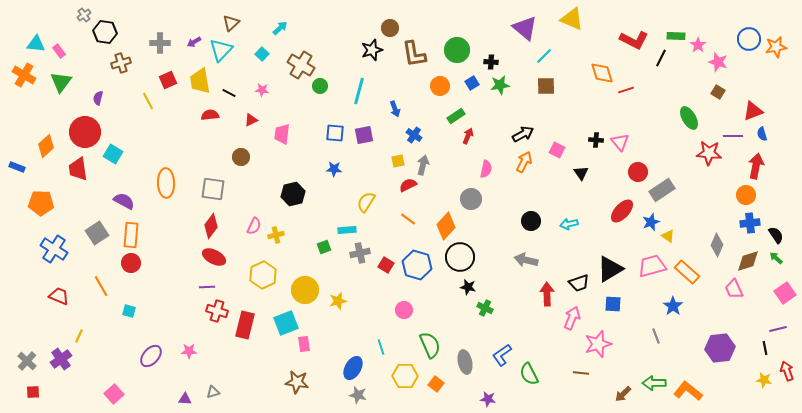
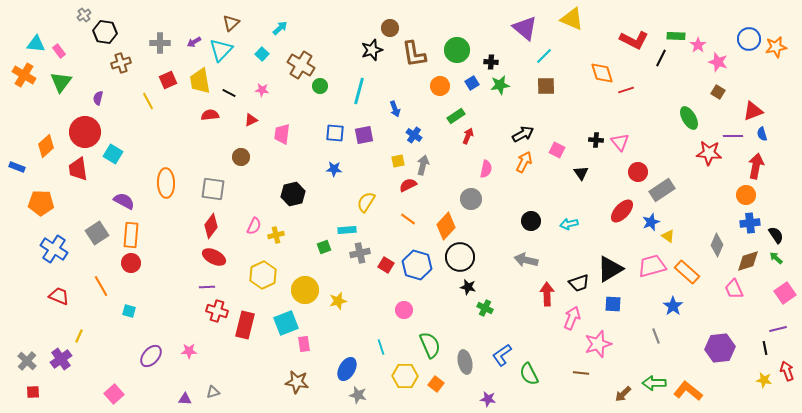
blue ellipse at (353, 368): moved 6 px left, 1 px down
